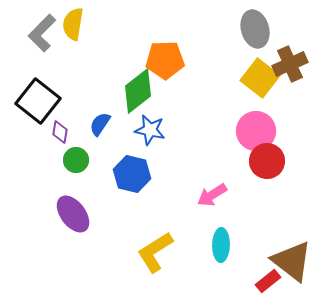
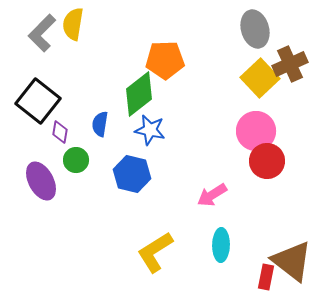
yellow square: rotated 9 degrees clockwise
green diamond: moved 1 px right, 3 px down
blue semicircle: rotated 25 degrees counterclockwise
purple ellipse: moved 32 px left, 33 px up; rotated 9 degrees clockwise
red rectangle: moved 2 px left, 4 px up; rotated 40 degrees counterclockwise
